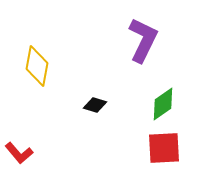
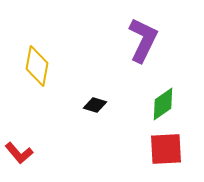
red square: moved 2 px right, 1 px down
